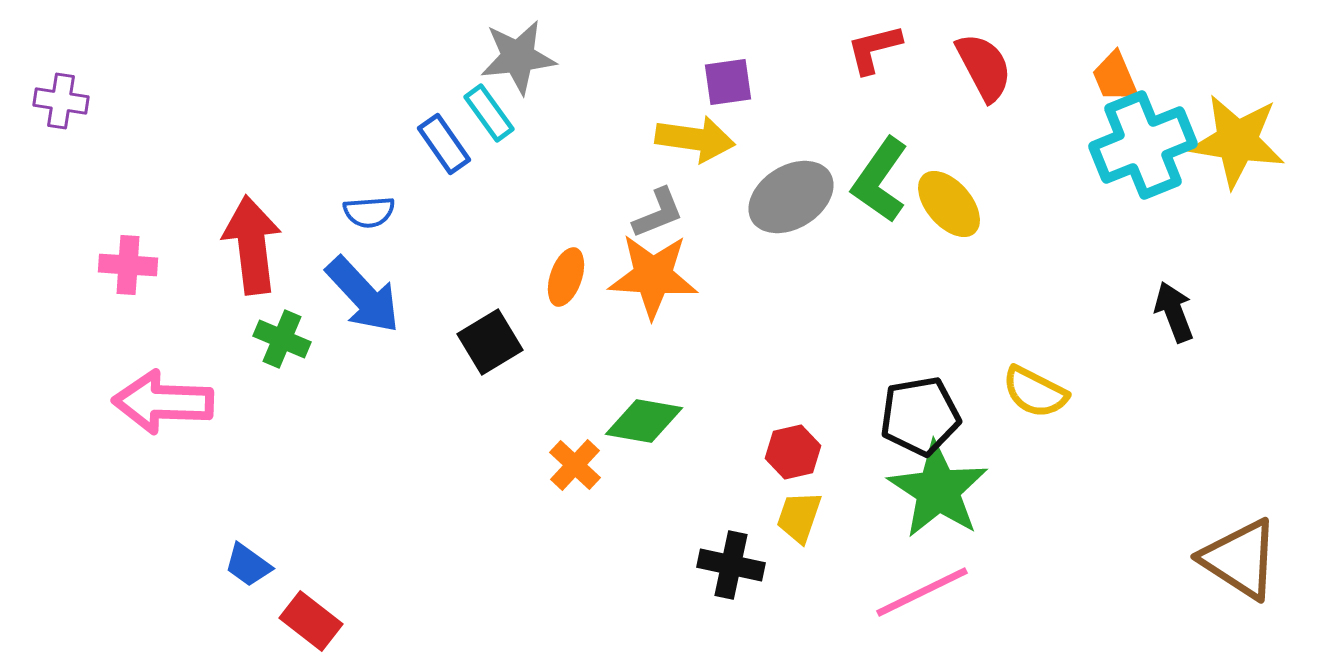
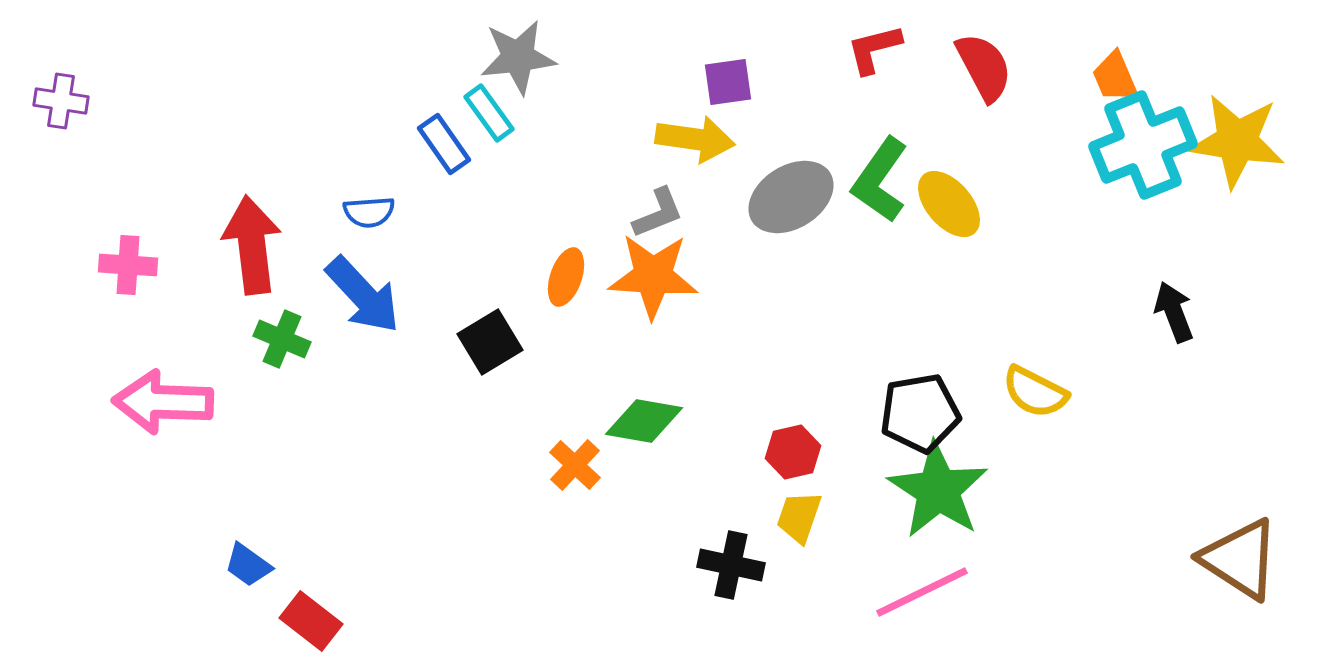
black pentagon: moved 3 px up
